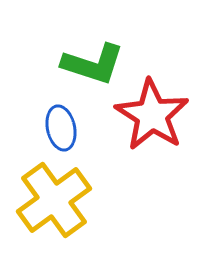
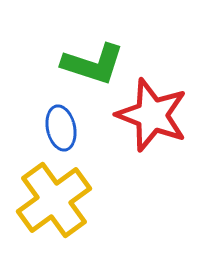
red star: rotated 12 degrees counterclockwise
